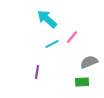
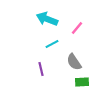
cyan arrow: rotated 20 degrees counterclockwise
pink line: moved 5 px right, 9 px up
gray semicircle: moved 15 px left; rotated 102 degrees counterclockwise
purple line: moved 4 px right, 3 px up; rotated 24 degrees counterclockwise
